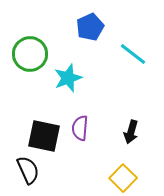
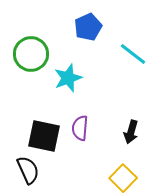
blue pentagon: moved 2 px left
green circle: moved 1 px right
